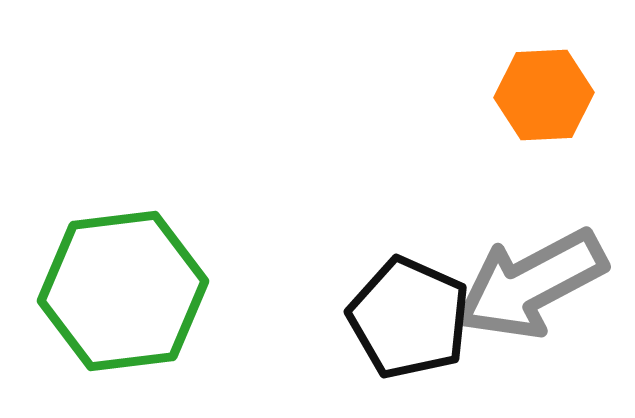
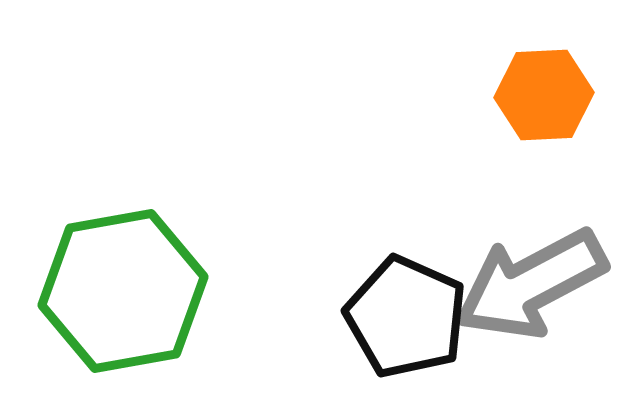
green hexagon: rotated 3 degrees counterclockwise
black pentagon: moved 3 px left, 1 px up
